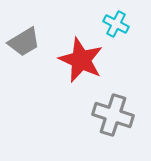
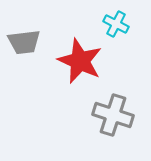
gray trapezoid: rotated 24 degrees clockwise
red star: moved 1 px left, 1 px down
